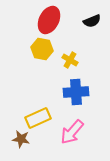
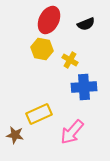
black semicircle: moved 6 px left, 3 px down
blue cross: moved 8 px right, 5 px up
yellow rectangle: moved 1 px right, 4 px up
brown star: moved 6 px left, 4 px up
